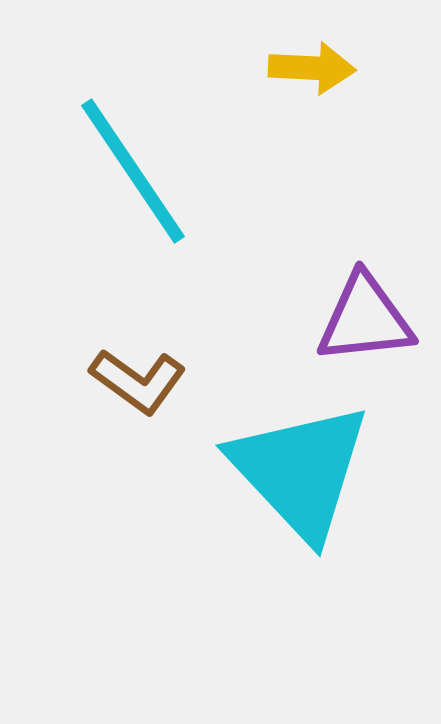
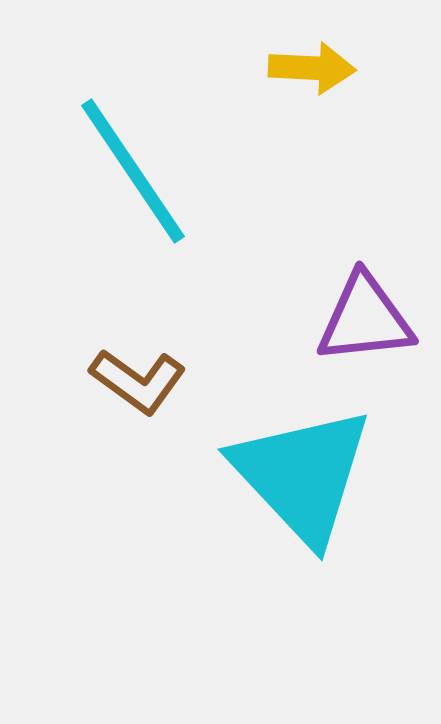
cyan triangle: moved 2 px right, 4 px down
